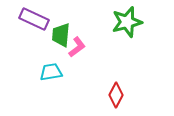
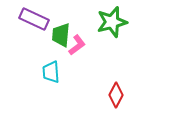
green star: moved 15 px left
pink L-shape: moved 2 px up
cyan trapezoid: rotated 85 degrees counterclockwise
